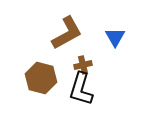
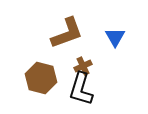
brown L-shape: rotated 9 degrees clockwise
brown cross: moved 1 px down; rotated 12 degrees counterclockwise
